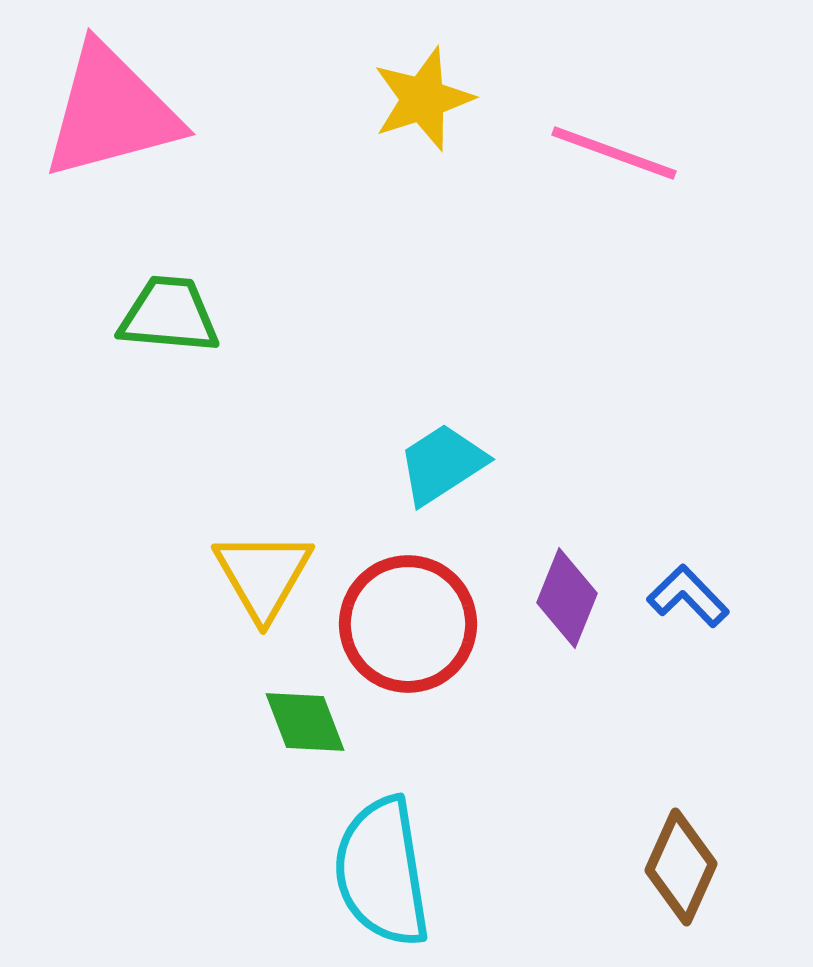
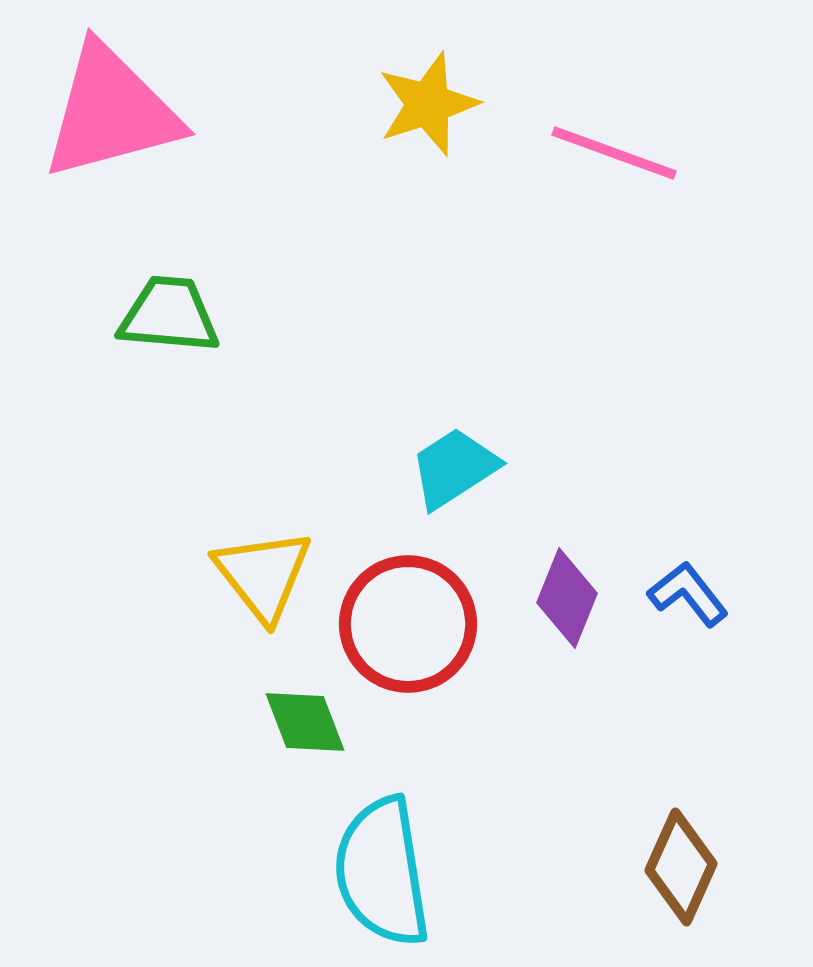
yellow star: moved 5 px right, 5 px down
cyan trapezoid: moved 12 px right, 4 px down
yellow triangle: rotated 8 degrees counterclockwise
blue L-shape: moved 2 px up; rotated 6 degrees clockwise
